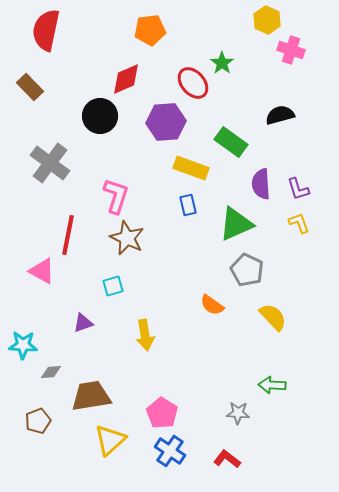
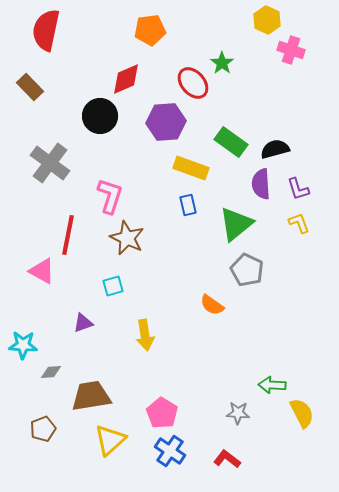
black semicircle: moved 5 px left, 34 px down
pink L-shape: moved 6 px left
green triangle: rotated 15 degrees counterclockwise
yellow semicircle: moved 29 px right, 96 px down; rotated 16 degrees clockwise
brown pentagon: moved 5 px right, 8 px down
